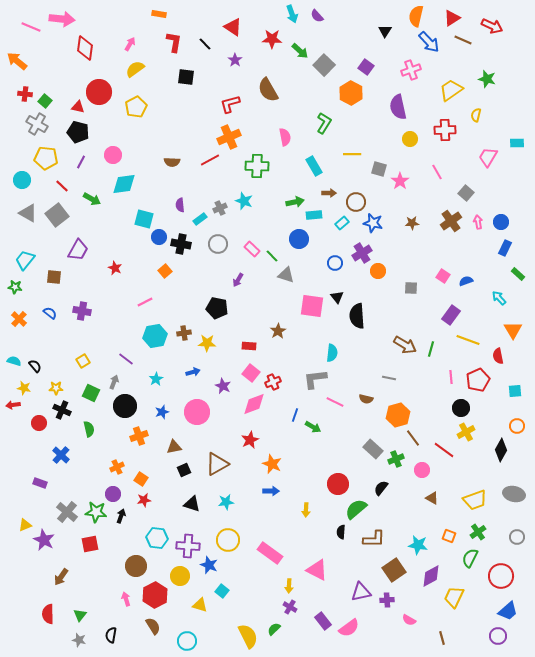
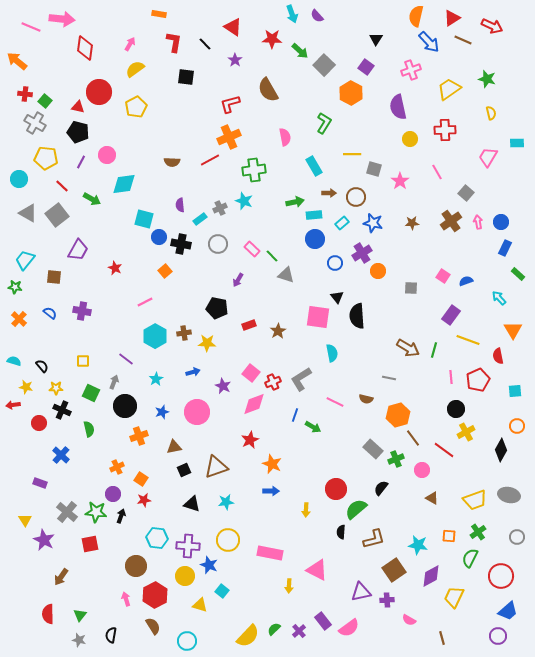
black triangle at (385, 31): moved 9 px left, 8 px down
yellow trapezoid at (451, 90): moved 2 px left, 1 px up
yellow semicircle at (476, 115): moved 15 px right, 2 px up; rotated 152 degrees clockwise
gray cross at (37, 124): moved 2 px left, 1 px up
pink circle at (113, 155): moved 6 px left
green cross at (257, 166): moved 3 px left, 4 px down; rotated 10 degrees counterclockwise
gray square at (379, 169): moved 5 px left
cyan circle at (22, 180): moved 3 px left, 1 px up
brown circle at (356, 202): moved 5 px up
blue circle at (299, 239): moved 16 px right
pink square at (312, 306): moved 6 px right, 11 px down
cyan hexagon at (155, 336): rotated 20 degrees counterclockwise
brown arrow at (405, 345): moved 3 px right, 3 px down
red rectangle at (249, 346): moved 21 px up; rotated 24 degrees counterclockwise
green line at (431, 349): moved 3 px right, 1 px down
cyan semicircle at (332, 353): rotated 18 degrees counterclockwise
yellow square at (83, 361): rotated 32 degrees clockwise
black semicircle at (35, 366): moved 7 px right
gray L-shape at (315, 379): moved 14 px left; rotated 25 degrees counterclockwise
yellow star at (24, 388): moved 2 px right, 1 px up
black circle at (461, 408): moved 5 px left, 1 px down
brown triangle at (217, 464): moved 1 px left, 3 px down; rotated 10 degrees clockwise
red circle at (338, 484): moved 2 px left, 5 px down
gray ellipse at (514, 494): moved 5 px left, 1 px down
yellow triangle at (25, 525): moved 5 px up; rotated 40 degrees counterclockwise
orange square at (449, 536): rotated 16 degrees counterclockwise
brown L-shape at (374, 539): rotated 15 degrees counterclockwise
pink rectangle at (270, 553): rotated 25 degrees counterclockwise
yellow circle at (180, 576): moved 5 px right
purple cross at (290, 607): moved 9 px right, 24 px down; rotated 16 degrees clockwise
yellow semicircle at (248, 636): rotated 70 degrees clockwise
